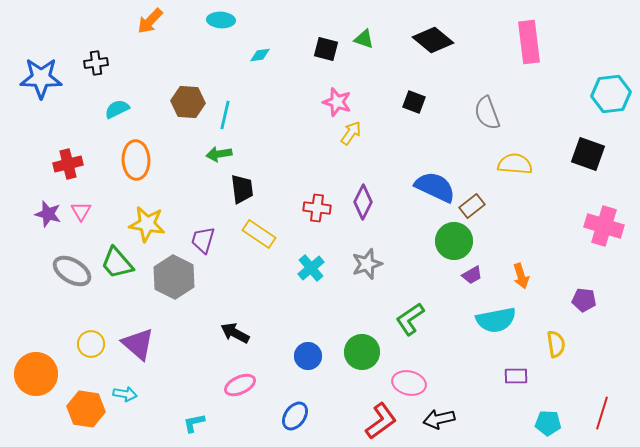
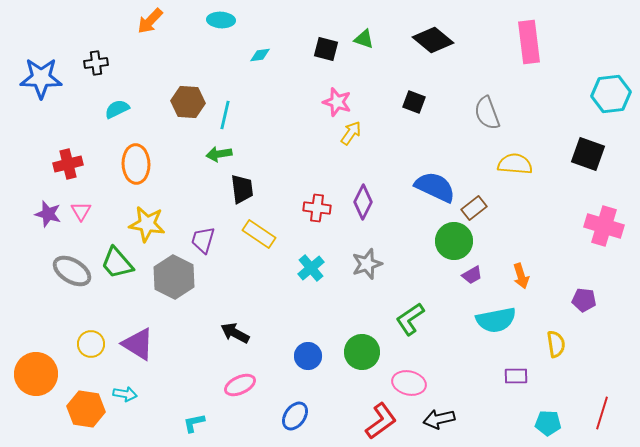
orange ellipse at (136, 160): moved 4 px down
brown rectangle at (472, 206): moved 2 px right, 2 px down
purple triangle at (138, 344): rotated 9 degrees counterclockwise
